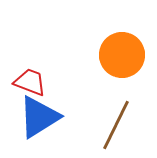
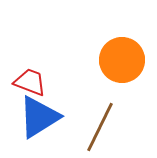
orange circle: moved 5 px down
brown line: moved 16 px left, 2 px down
